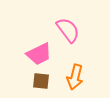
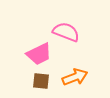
pink semicircle: moved 2 px left, 2 px down; rotated 32 degrees counterclockwise
orange arrow: rotated 125 degrees counterclockwise
